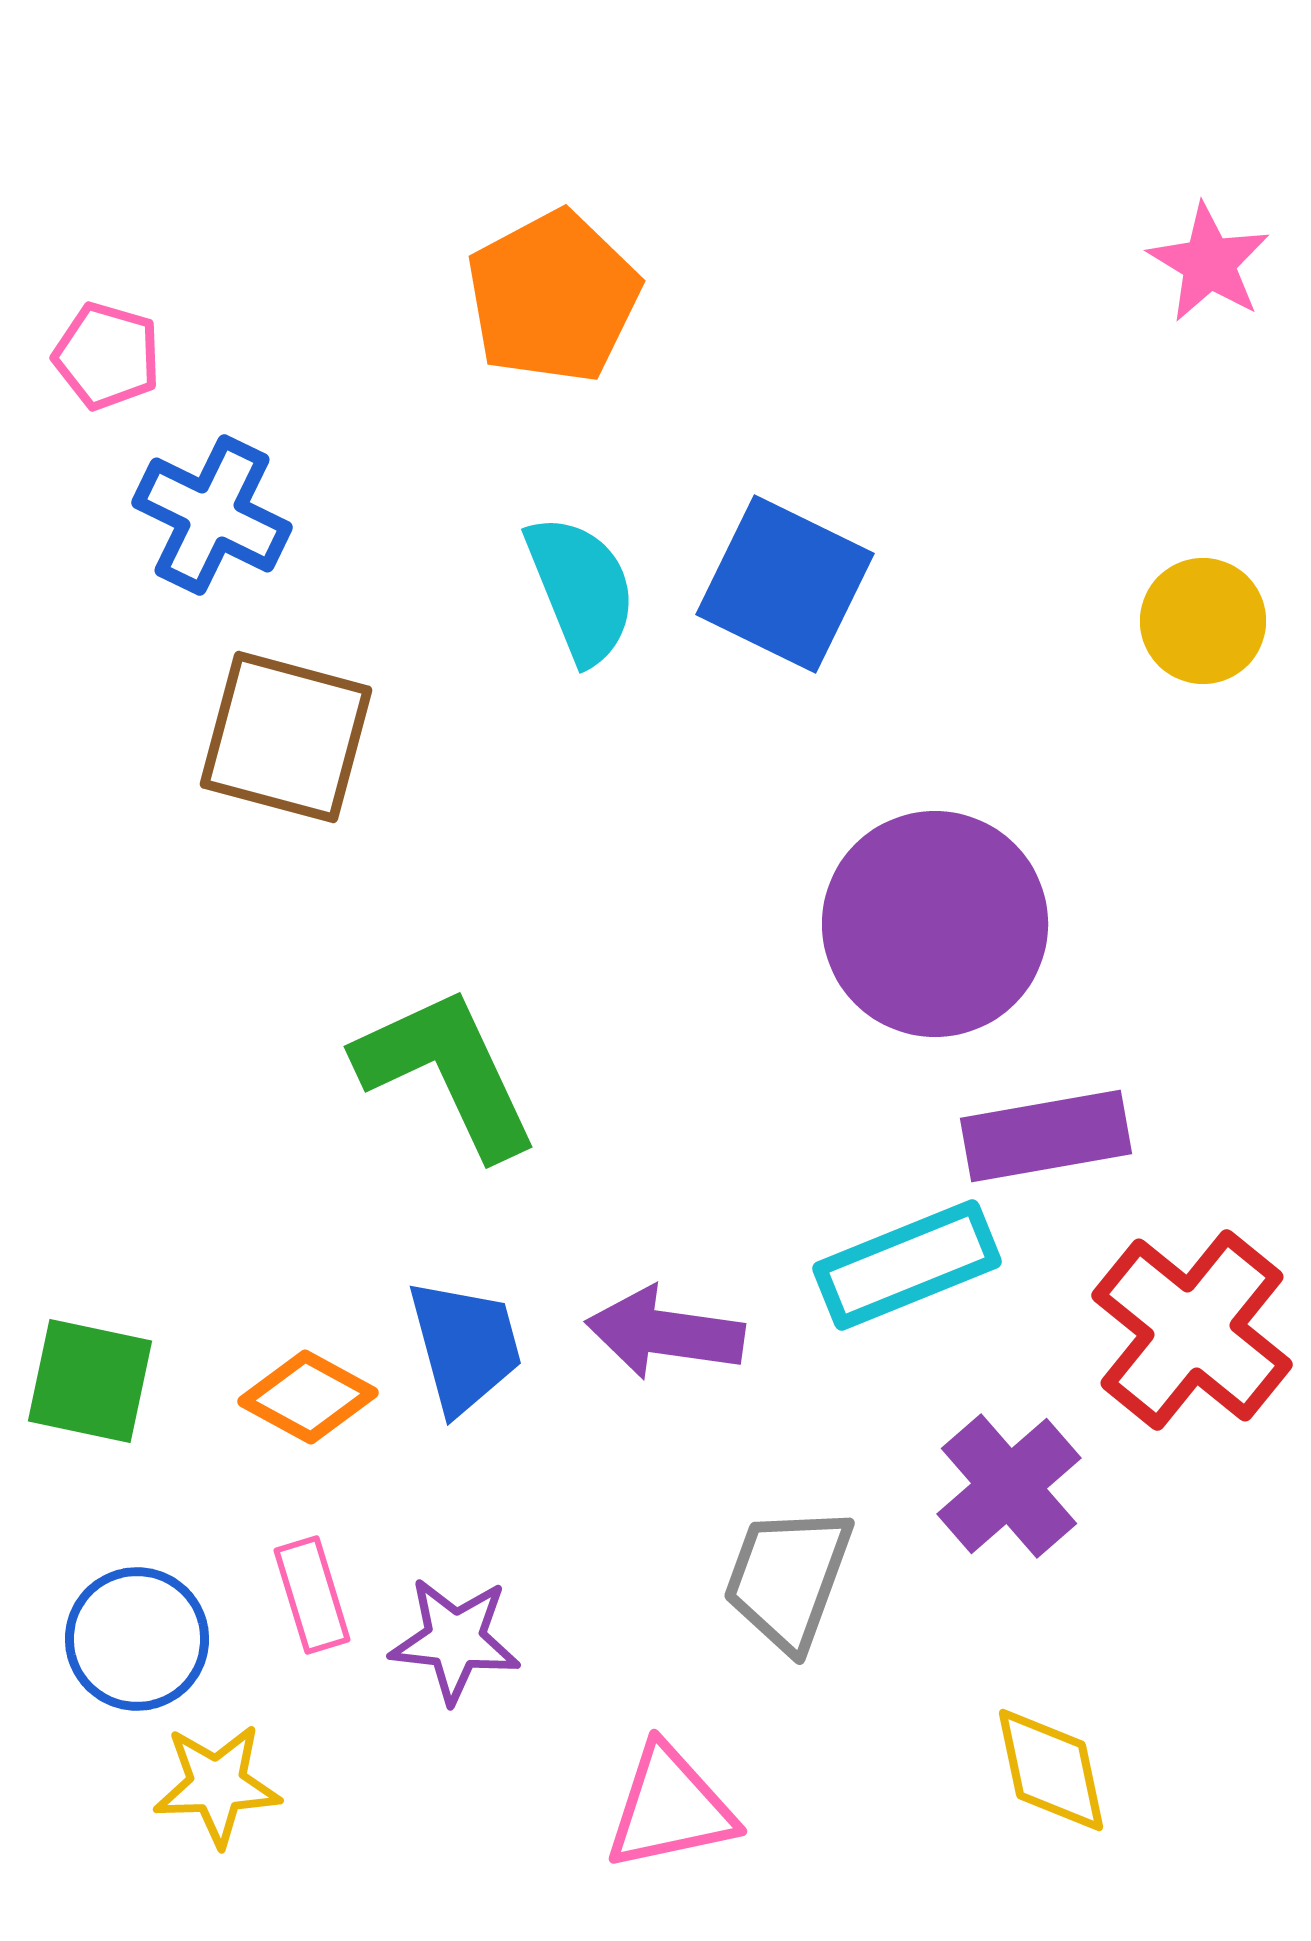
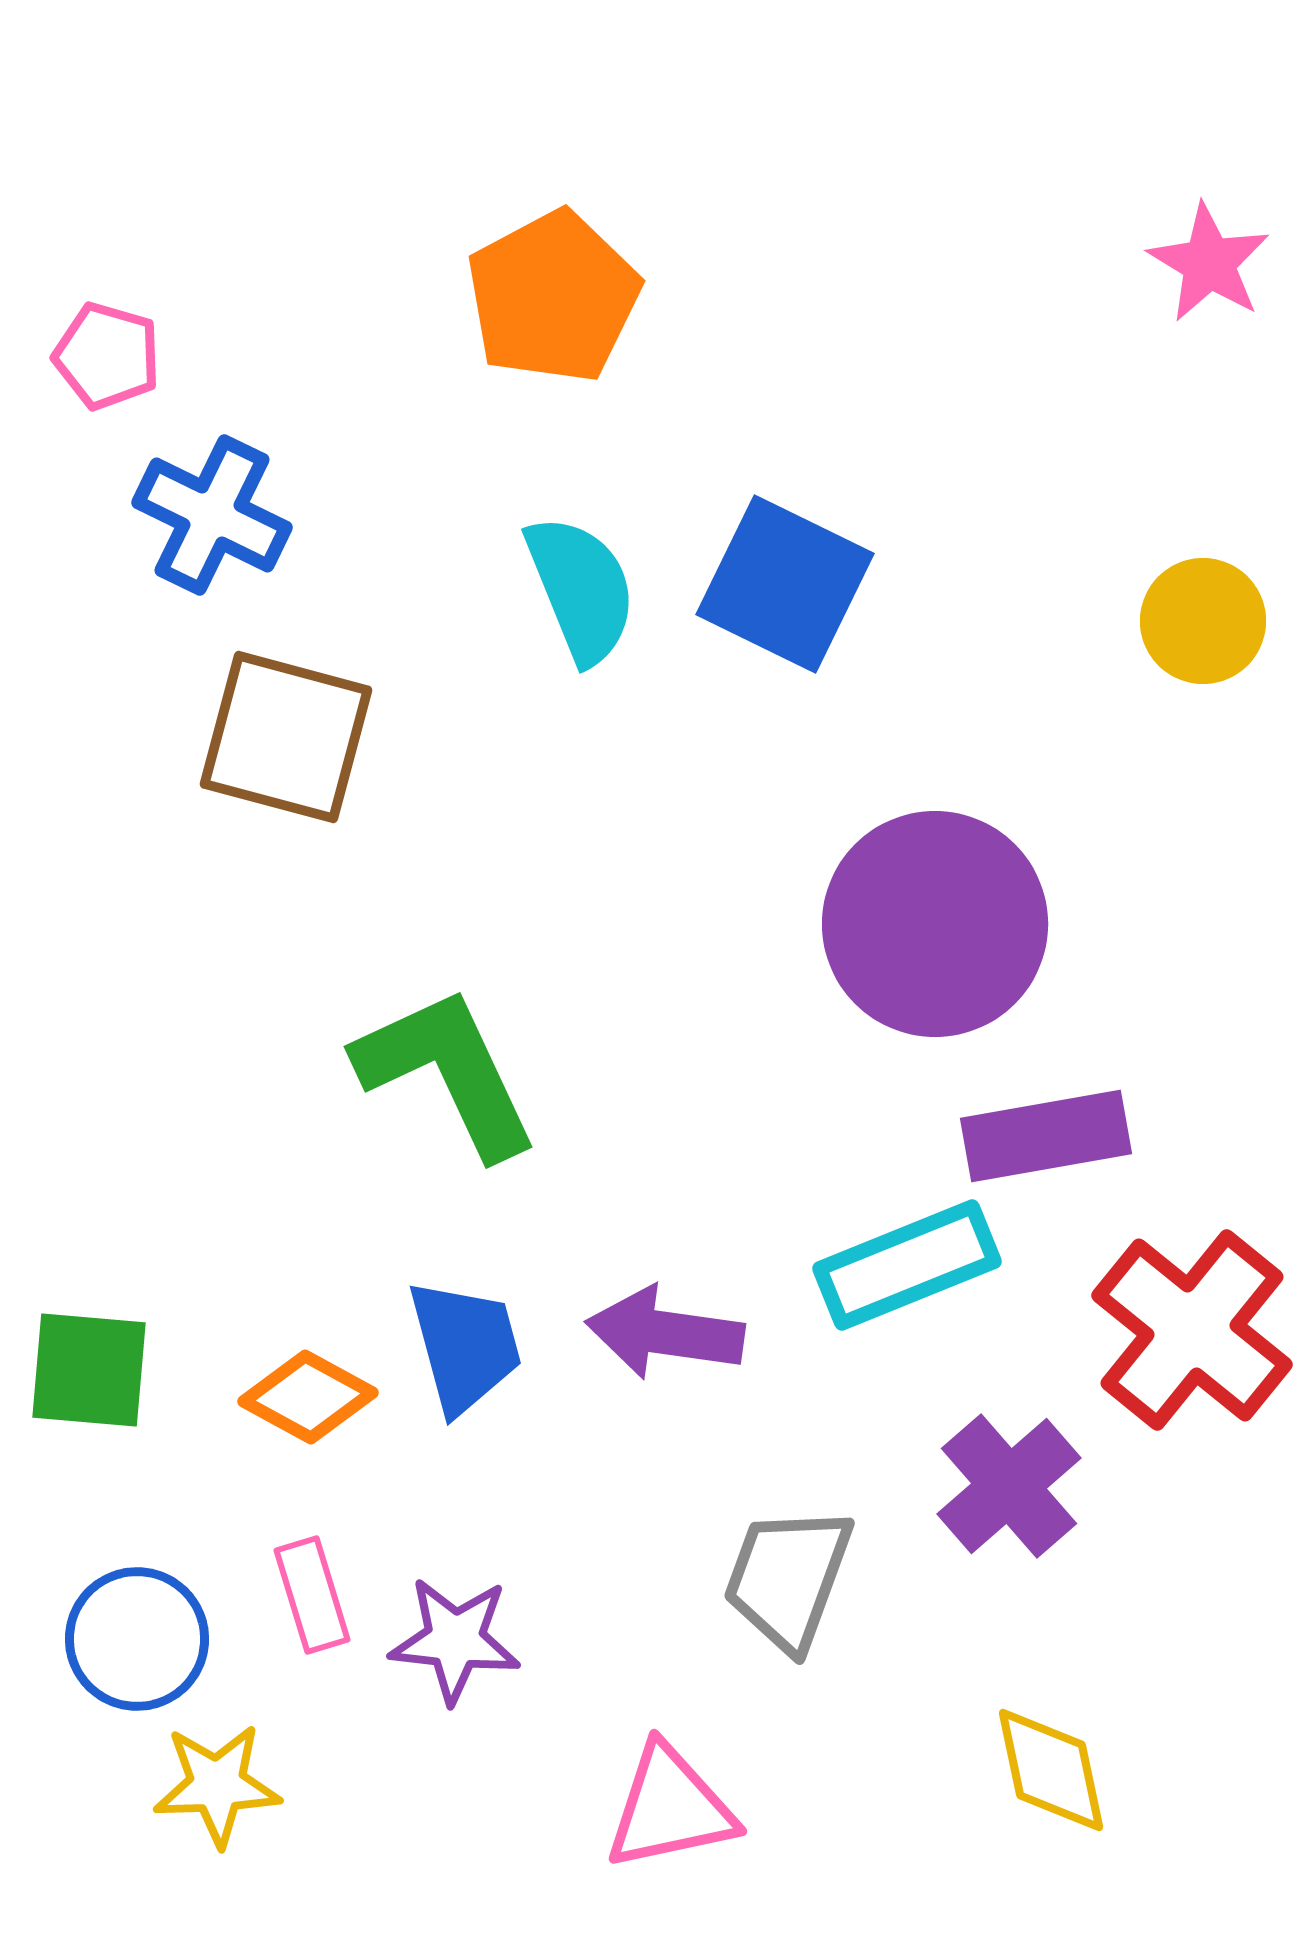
green square: moved 1 px left, 11 px up; rotated 7 degrees counterclockwise
